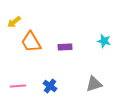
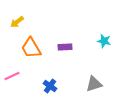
yellow arrow: moved 3 px right
orange trapezoid: moved 6 px down
pink line: moved 6 px left, 10 px up; rotated 21 degrees counterclockwise
